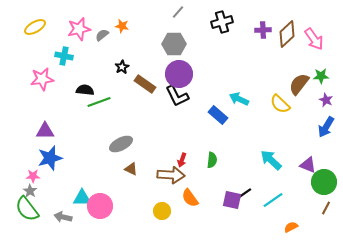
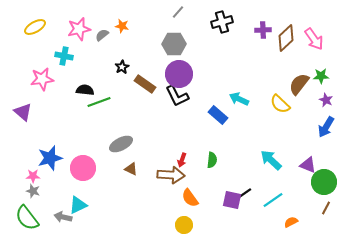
brown diamond at (287, 34): moved 1 px left, 4 px down
purple triangle at (45, 131): moved 22 px left, 19 px up; rotated 42 degrees clockwise
gray star at (30, 191): moved 3 px right; rotated 16 degrees counterclockwise
cyan triangle at (82, 198): moved 4 px left, 7 px down; rotated 24 degrees counterclockwise
pink circle at (100, 206): moved 17 px left, 38 px up
green semicircle at (27, 209): moved 9 px down
yellow circle at (162, 211): moved 22 px right, 14 px down
orange semicircle at (291, 227): moved 5 px up
